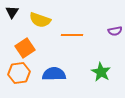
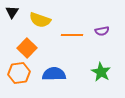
purple semicircle: moved 13 px left
orange square: moved 2 px right; rotated 12 degrees counterclockwise
